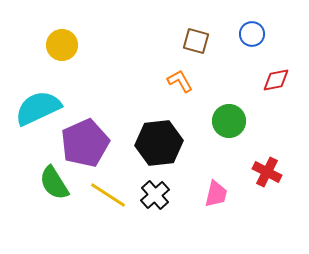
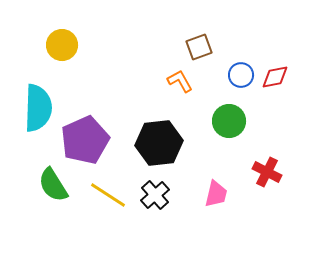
blue circle: moved 11 px left, 41 px down
brown square: moved 3 px right, 6 px down; rotated 36 degrees counterclockwise
red diamond: moved 1 px left, 3 px up
cyan semicircle: rotated 117 degrees clockwise
purple pentagon: moved 3 px up
green semicircle: moved 1 px left, 2 px down
